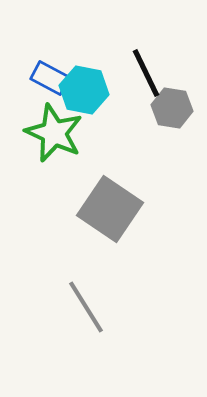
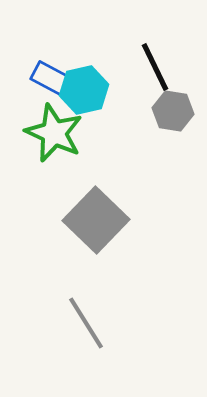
black line: moved 9 px right, 6 px up
cyan hexagon: rotated 24 degrees counterclockwise
gray hexagon: moved 1 px right, 3 px down
gray square: moved 14 px left, 11 px down; rotated 10 degrees clockwise
gray line: moved 16 px down
